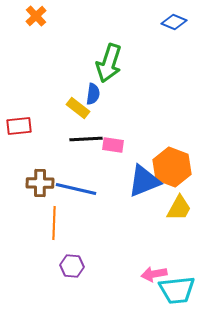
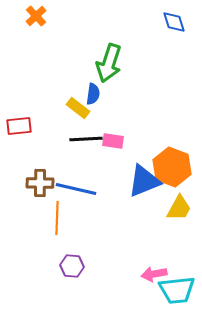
blue diamond: rotated 50 degrees clockwise
pink rectangle: moved 4 px up
orange line: moved 3 px right, 5 px up
